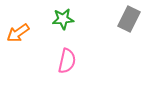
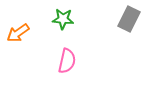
green star: rotated 10 degrees clockwise
